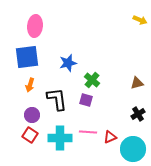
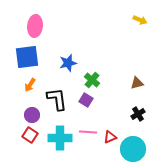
orange arrow: rotated 16 degrees clockwise
purple square: rotated 16 degrees clockwise
